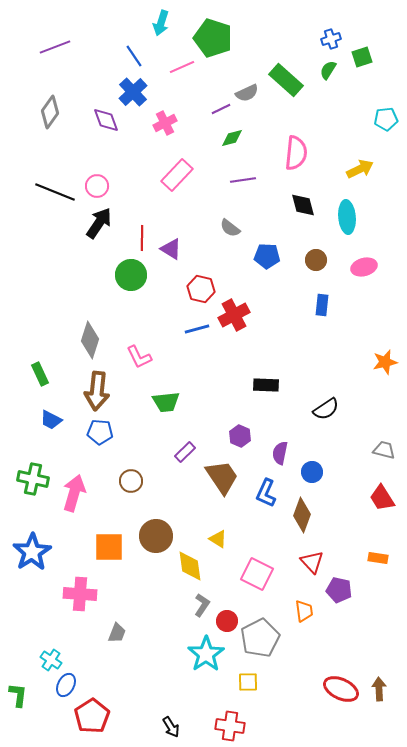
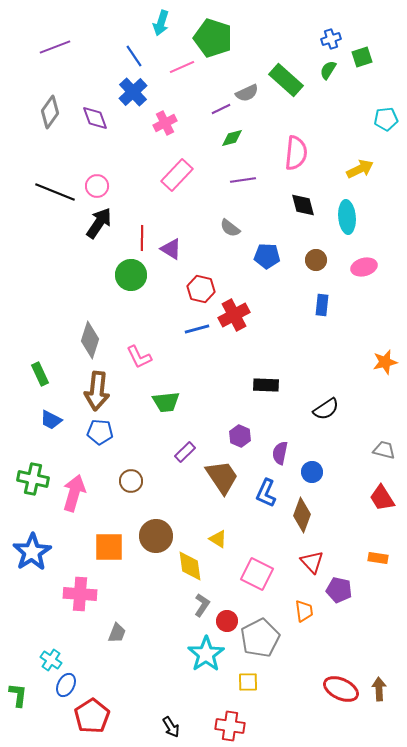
purple diamond at (106, 120): moved 11 px left, 2 px up
